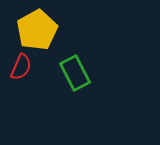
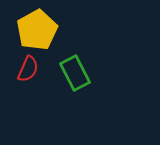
red semicircle: moved 7 px right, 2 px down
